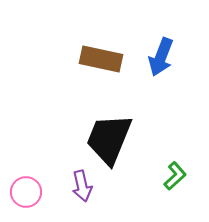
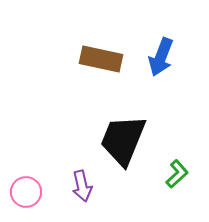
black trapezoid: moved 14 px right, 1 px down
green L-shape: moved 2 px right, 2 px up
